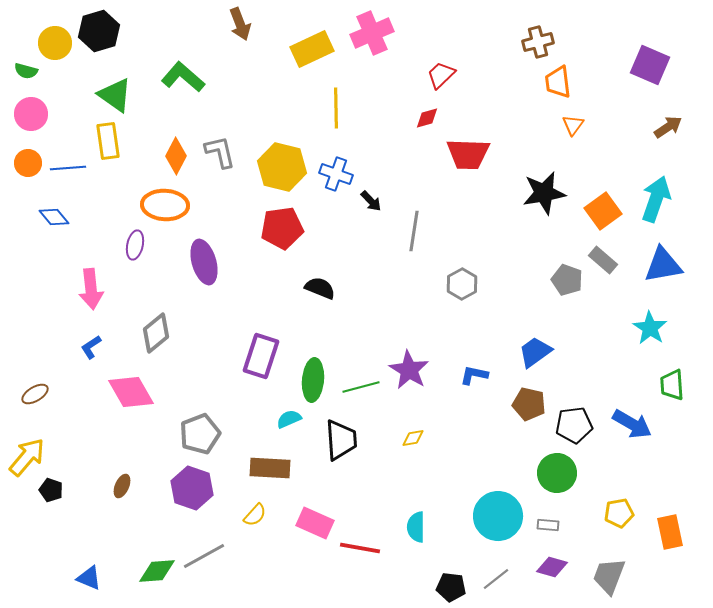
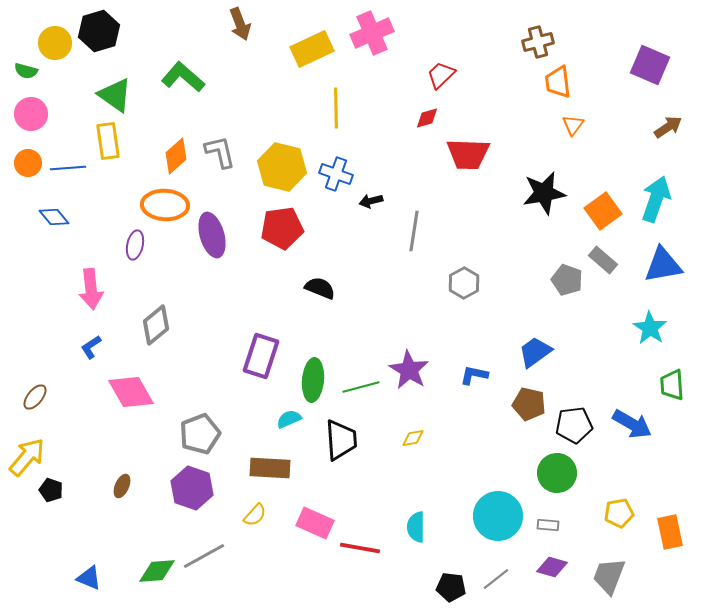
orange diamond at (176, 156): rotated 21 degrees clockwise
black arrow at (371, 201): rotated 120 degrees clockwise
purple ellipse at (204, 262): moved 8 px right, 27 px up
gray hexagon at (462, 284): moved 2 px right, 1 px up
gray diamond at (156, 333): moved 8 px up
brown ellipse at (35, 394): moved 3 px down; rotated 20 degrees counterclockwise
